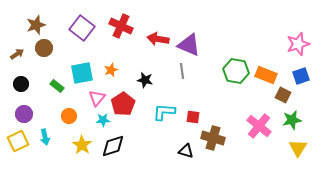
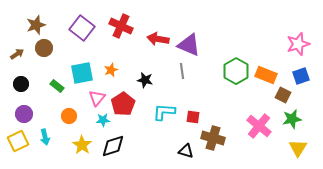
green hexagon: rotated 20 degrees clockwise
green star: moved 1 px up
